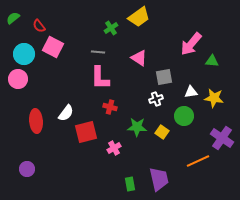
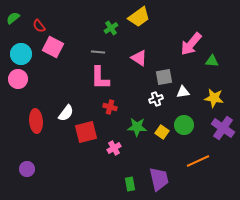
cyan circle: moved 3 px left
white triangle: moved 8 px left
green circle: moved 9 px down
purple cross: moved 1 px right, 10 px up
